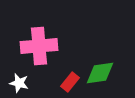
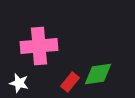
green diamond: moved 2 px left, 1 px down
